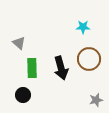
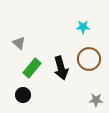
green rectangle: rotated 42 degrees clockwise
gray star: rotated 16 degrees clockwise
